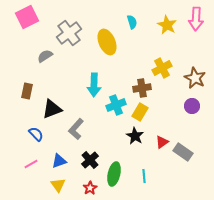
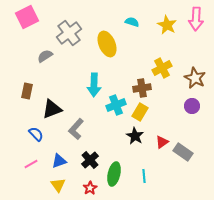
cyan semicircle: rotated 56 degrees counterclockwise
yellow ellipse: moved 2 px down
